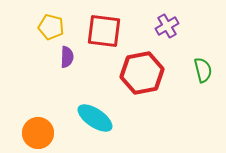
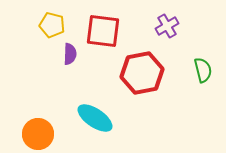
yellow pentagon: moved 1 px right, 2 px up
red square: moved 1 px left
purple semicircle: moved 3 px right, 3 px up
orange circle: moved 1 px down
